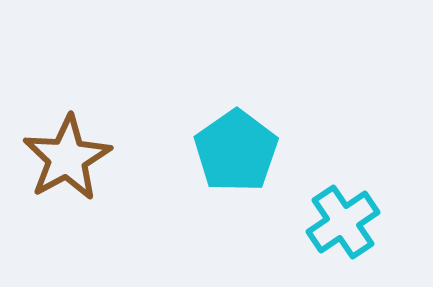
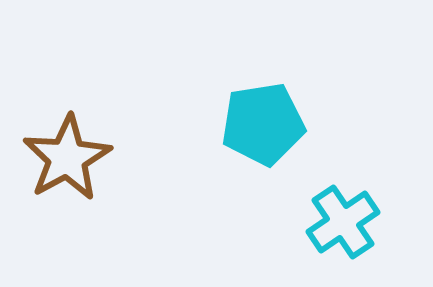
cyan pentagon: moved 27 px right, 27 px up; rotated 26 degrees clockwise
